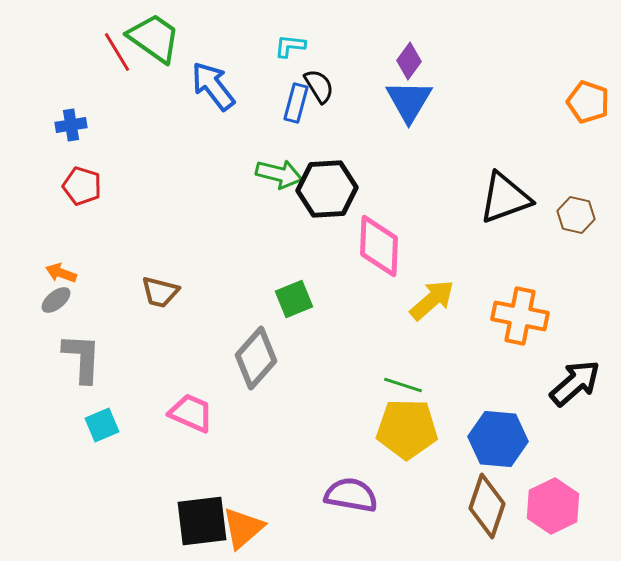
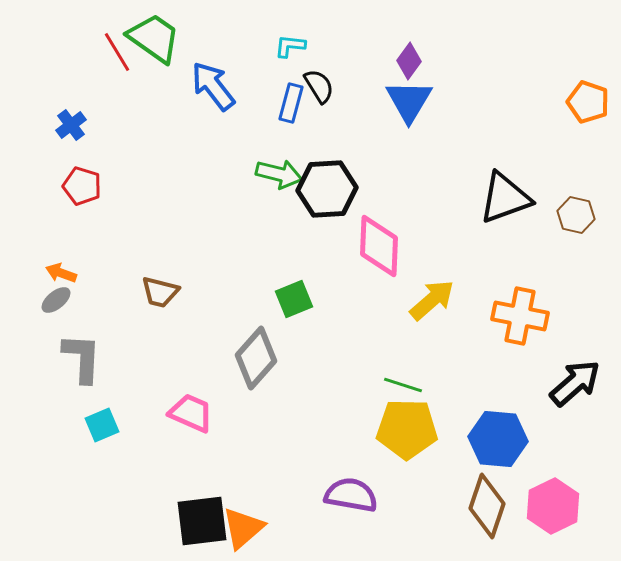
blue rectangle: moved 5 px left
blue cross: rotated 28 degrees counterclockwise
